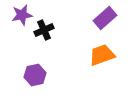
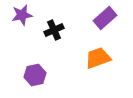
black cross: moved 10 px right
orange trapezoid: moved 4 px left, 3 px down
